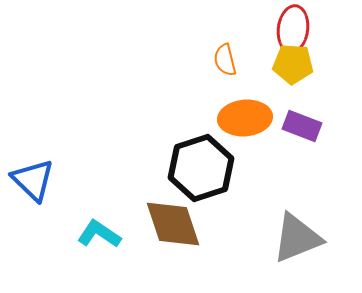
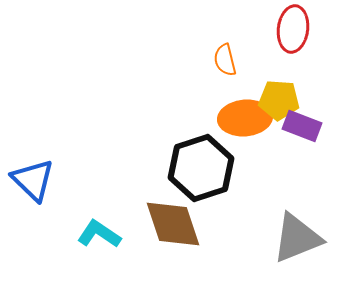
yellow pentagon: moved 14 px left, 36 px down
